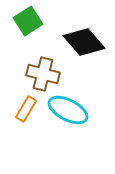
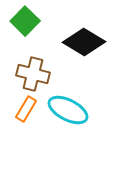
green square: moved 3 px left; rotated 12 degrees counterclockwise
black diamond: rotated 18 degrees counterclockwise
brown cross: moved 10 px left
